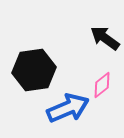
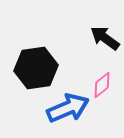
black hexagon: moved 2 px right, 2 px up
